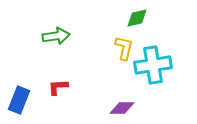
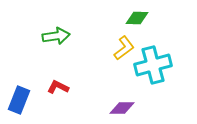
green diamond: rotated 15 degrees clockwise
yellow L-shape: rotated 40 degrees clockwise
cyan cross: rotated 6 degrees counterclockwise
red L-shape: rotated 30 degrees clockwise
